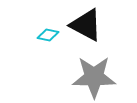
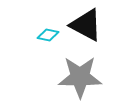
gray star: moved 14 px left
